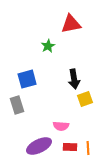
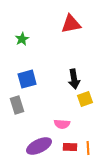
green star: moved 26 px left, 7 px up
pink semicircle: moved 1 px right, 2 px up
